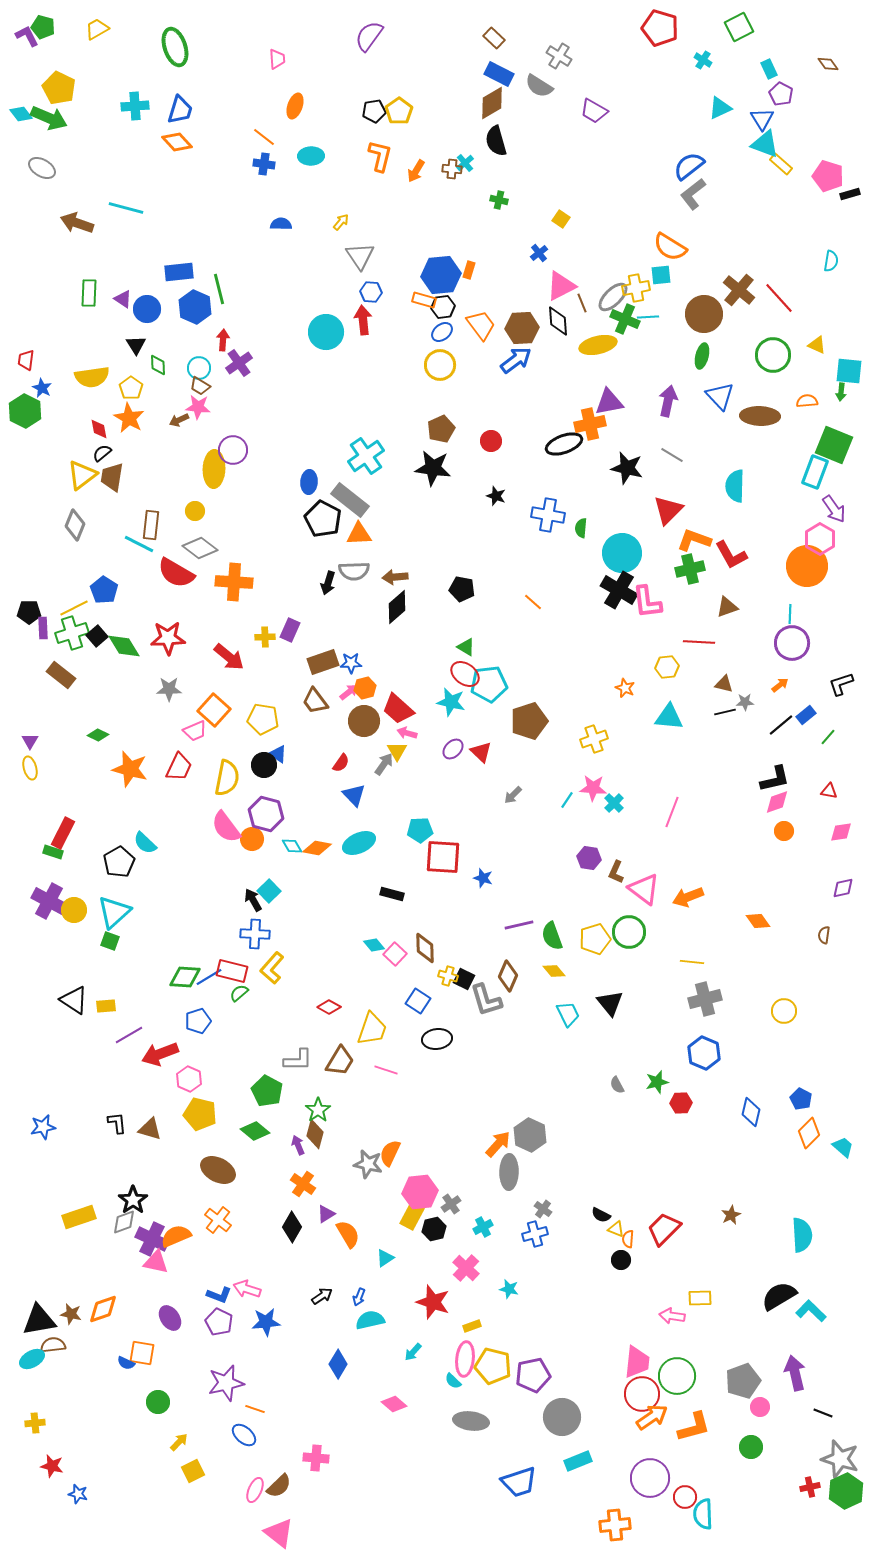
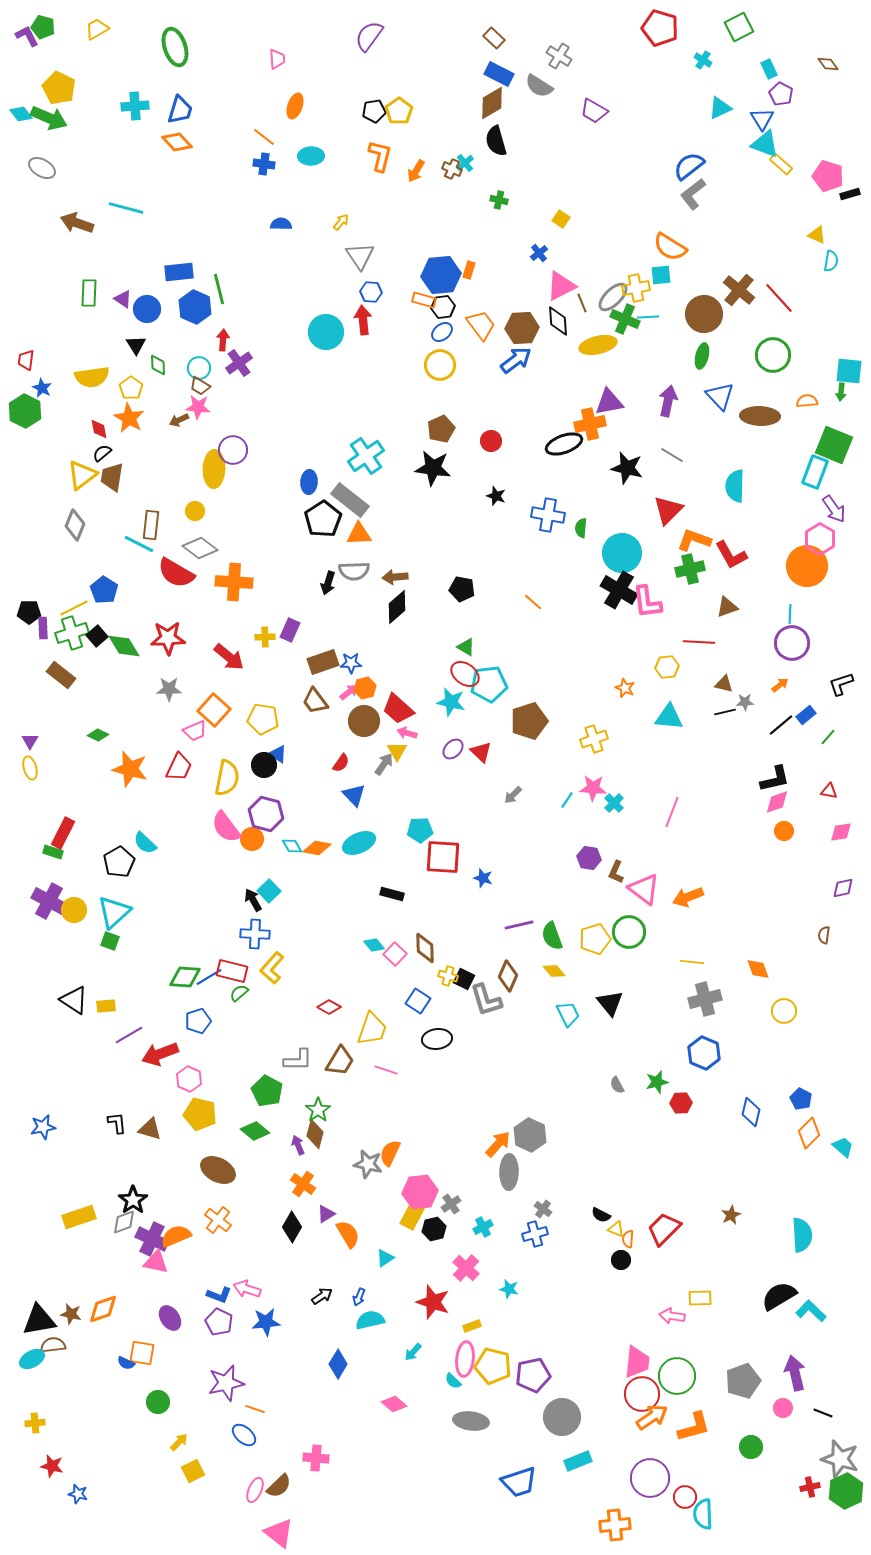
brown cross at (452, 169): rotated 18 degrees clockwise
yellow triangle at (817, 345): moved 110 px up
black pentagon at (323, 519): rotated 12 degrees clockwise
orange diamond at (758, 921): moved 48 px down; rotated 15 degrees clockwise
pink circle at (760, 1407): moved 23 px right, 1 px down
